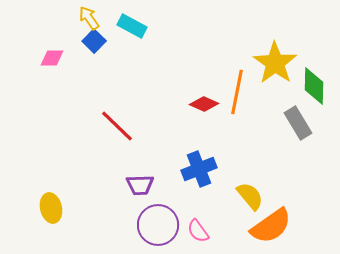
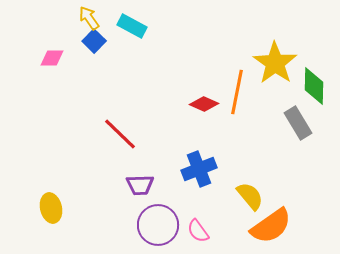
red line: moved 3 px right, 8 px down
